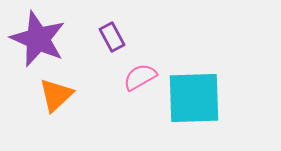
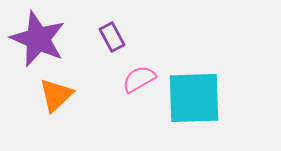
pink semicircle: moved 1 px left, 2 px down
